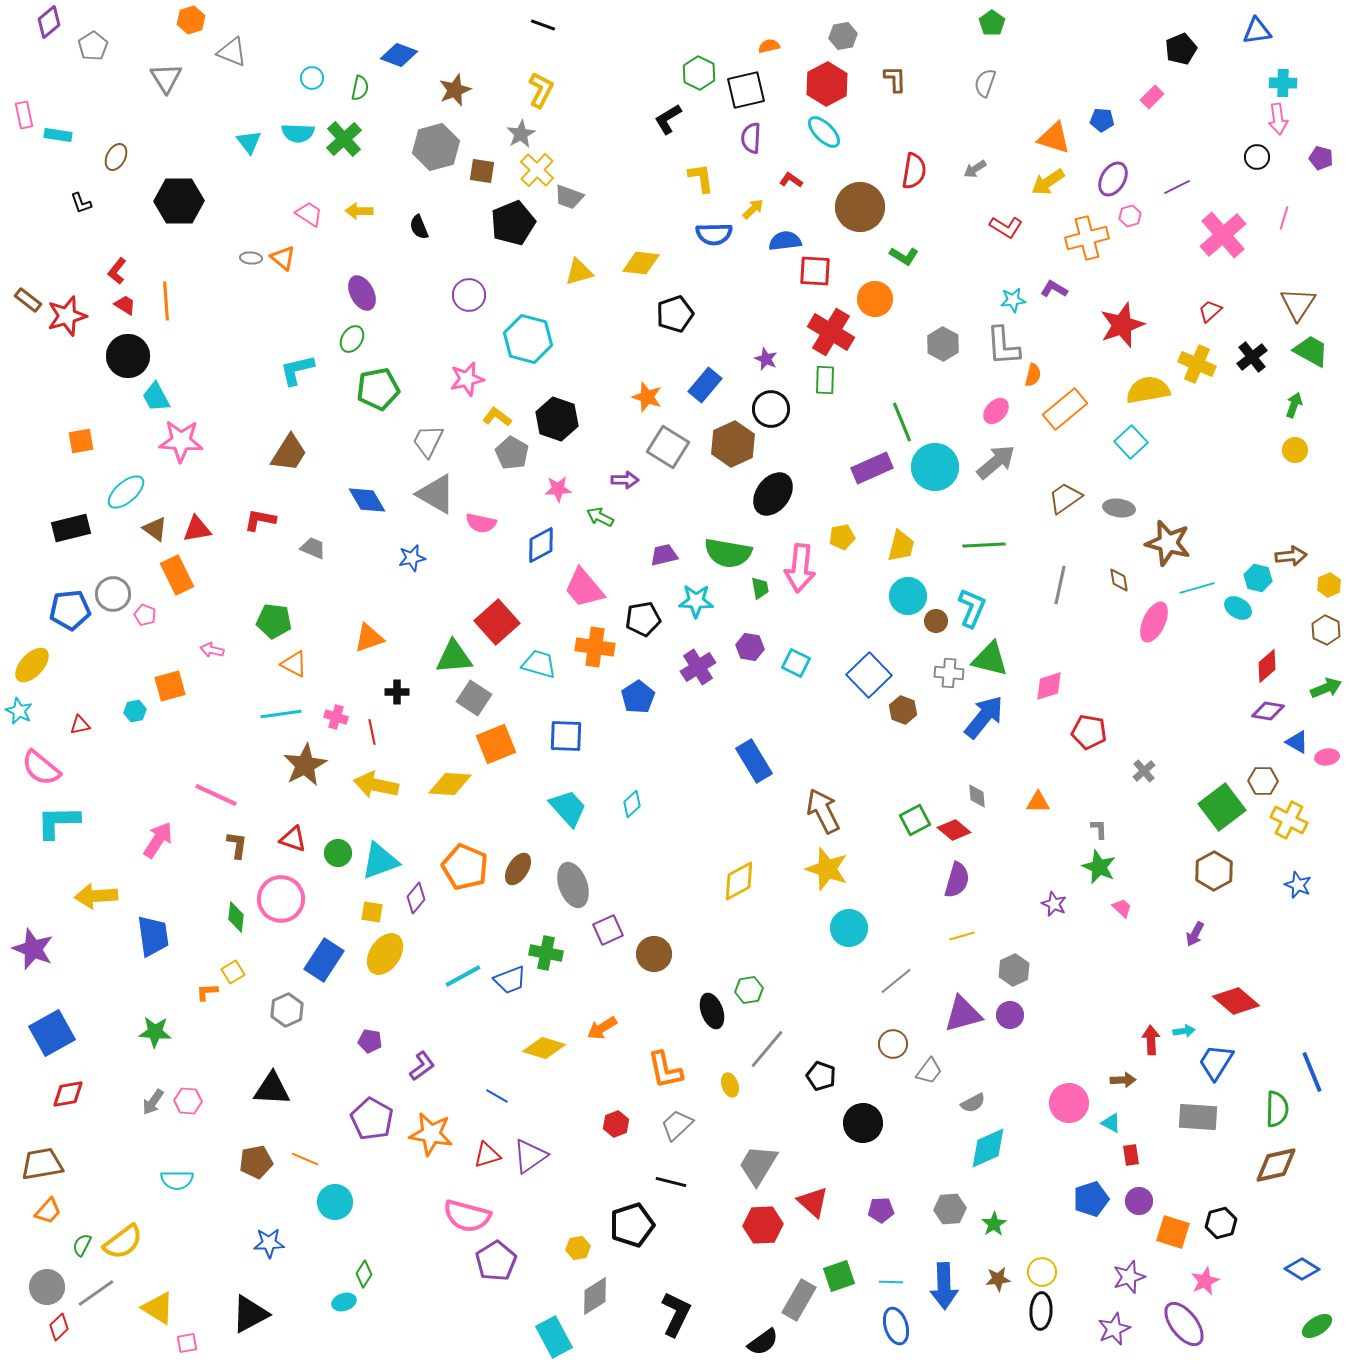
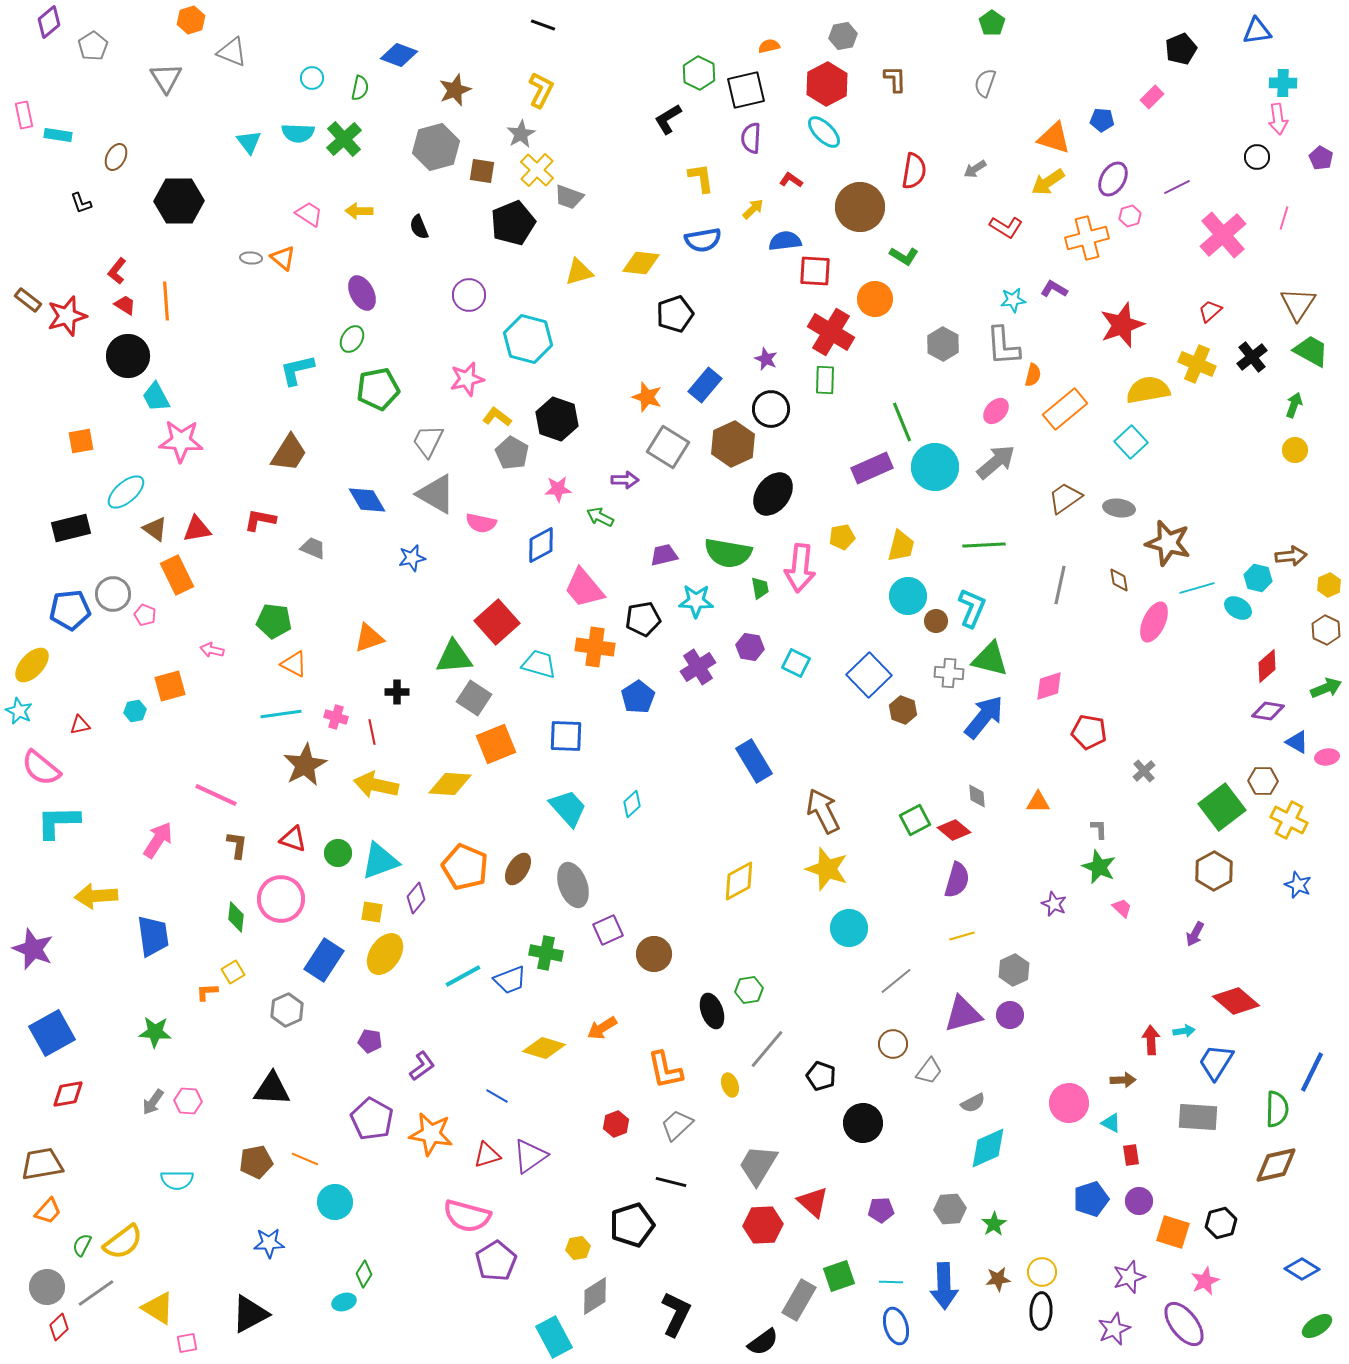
purple pentagon at (1321, 158): rotated 15 degrees clockwise
blue semicircle at (714, 234): moved 11 px left, 6 px down; rotated 9 degrees counterclockwise
blue line at (1312, 1072): rotated 48 degrees clockwise
